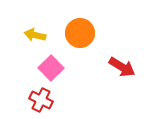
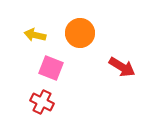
pink square: rotated 25 degrees counterclockwise
red cross: moved 1 px right, 2 px down
